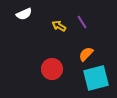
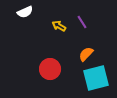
white semicircle: moved 1 px right, 2 px up
red circle: moved 2 px left
